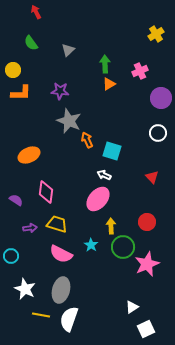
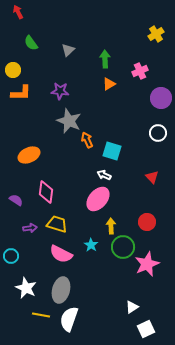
red arrow: moved 18 px left
green arrow: moved 5 px up
white star: moved 1 px right, 1 px up
